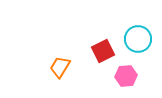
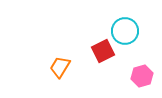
cyan circle: moved 13 px left, 8 px up
pink hexagon: moved 16 px right; rotated 10 degrees counterclockwise
